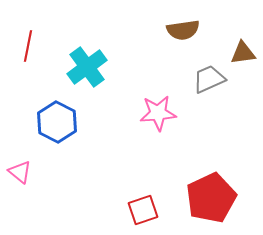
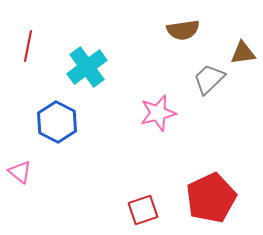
gray trapezoid: rotated 20 degrees counterclockwise
pink star: rotated 9 degrees counterclockwise
